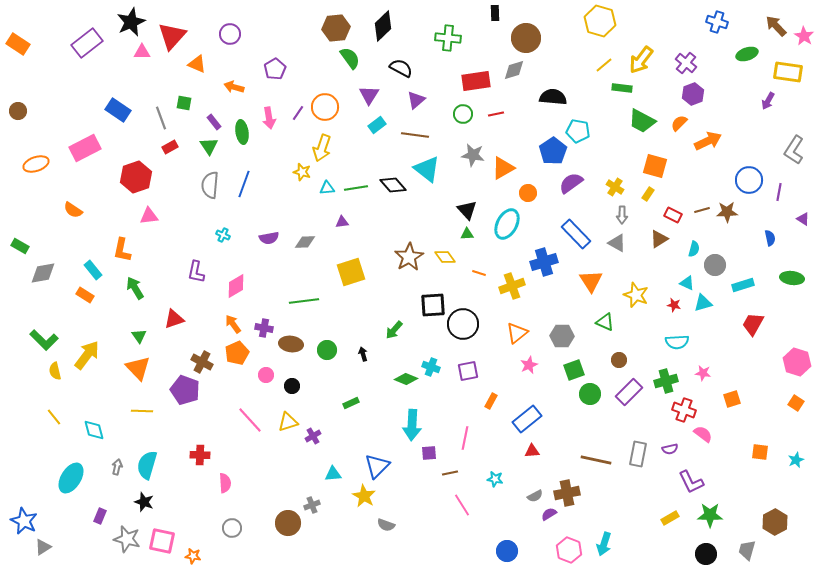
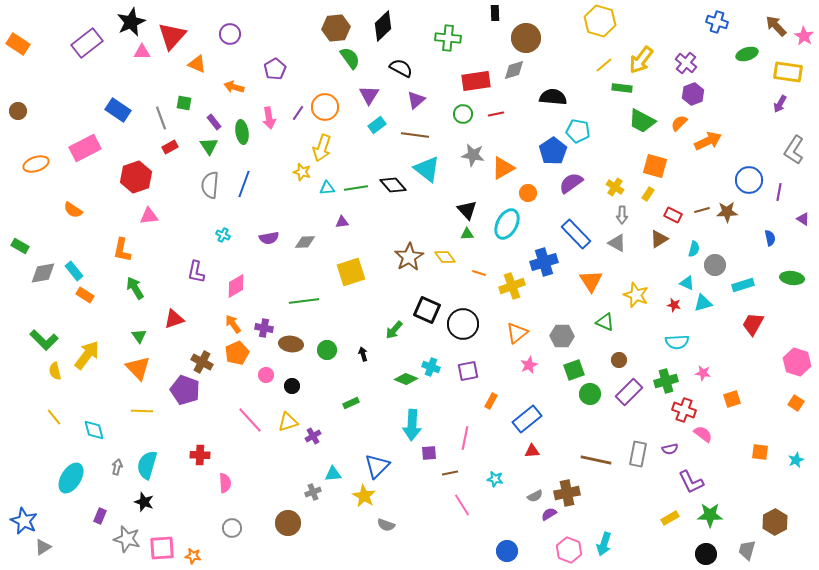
purple arrow at (768, 101): moved 12 px right, 3 px down
cyan rectangle at (93, 270): moved 19 px left, 1 px down
black square at (433, 305): moved 6 px left, 5 px down; rotated 28 degrees clockwise
gray cross at (312, 505): moved 1 px right, 13 px up
pink square at (162, 541): moved 7 px down; rotated 16 degrees counterclockwise
